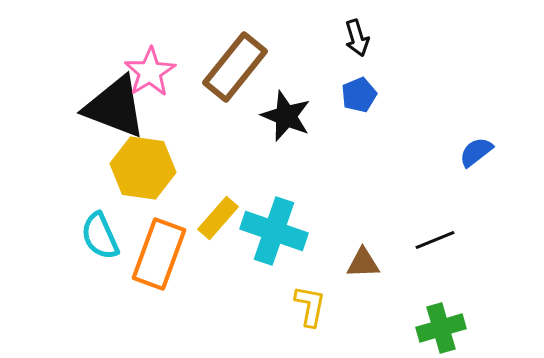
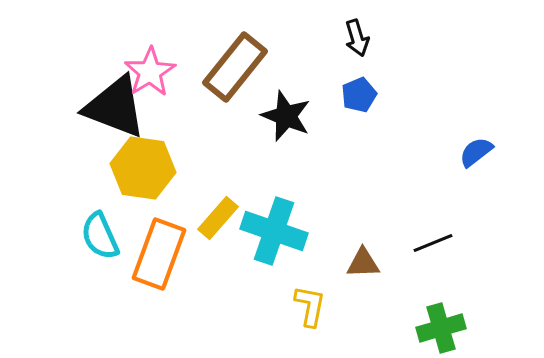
black line: moved 2 px left, 3 px down
